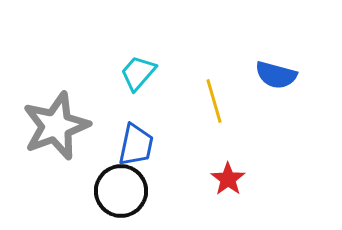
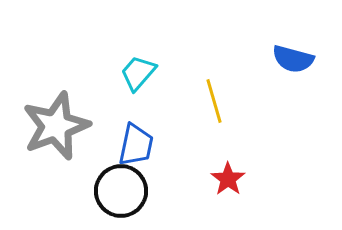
blue semicircle: moved 17 px right, 16 px up
